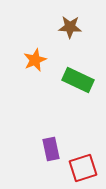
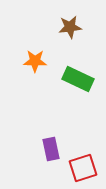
brown star: rotated 10 degrees counterclockwise
orange star: moved 1 px down; rotated 25 degrees clockwise
green rectangle: moved 1 px up
